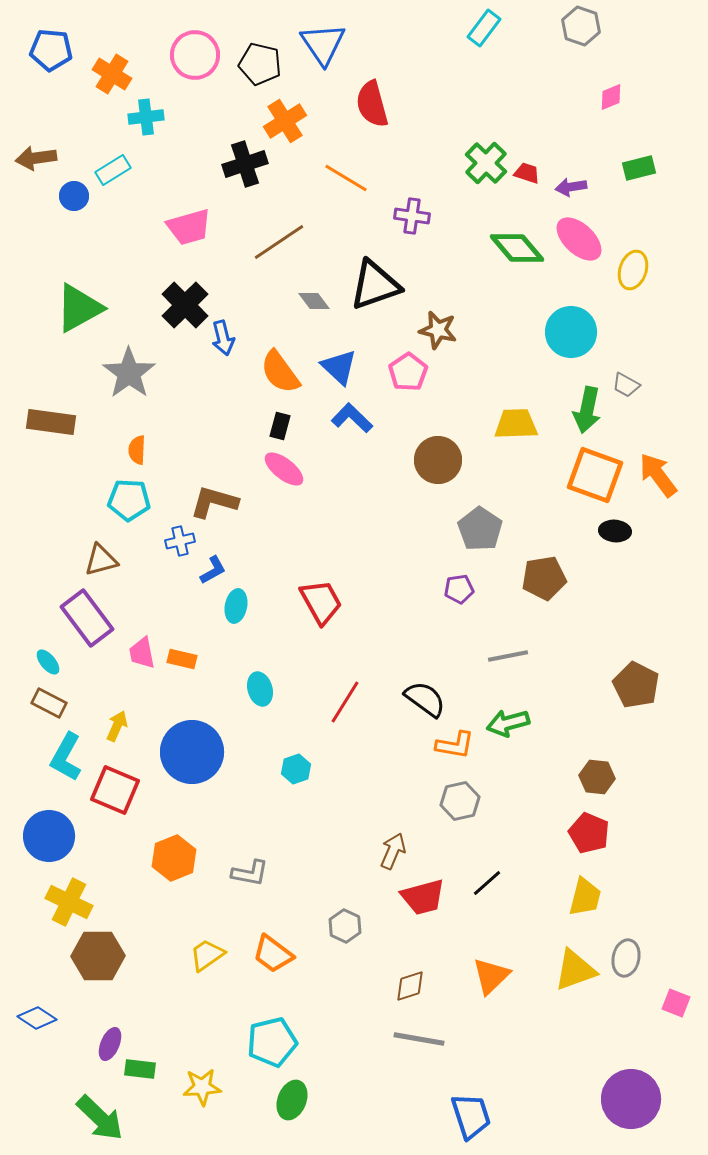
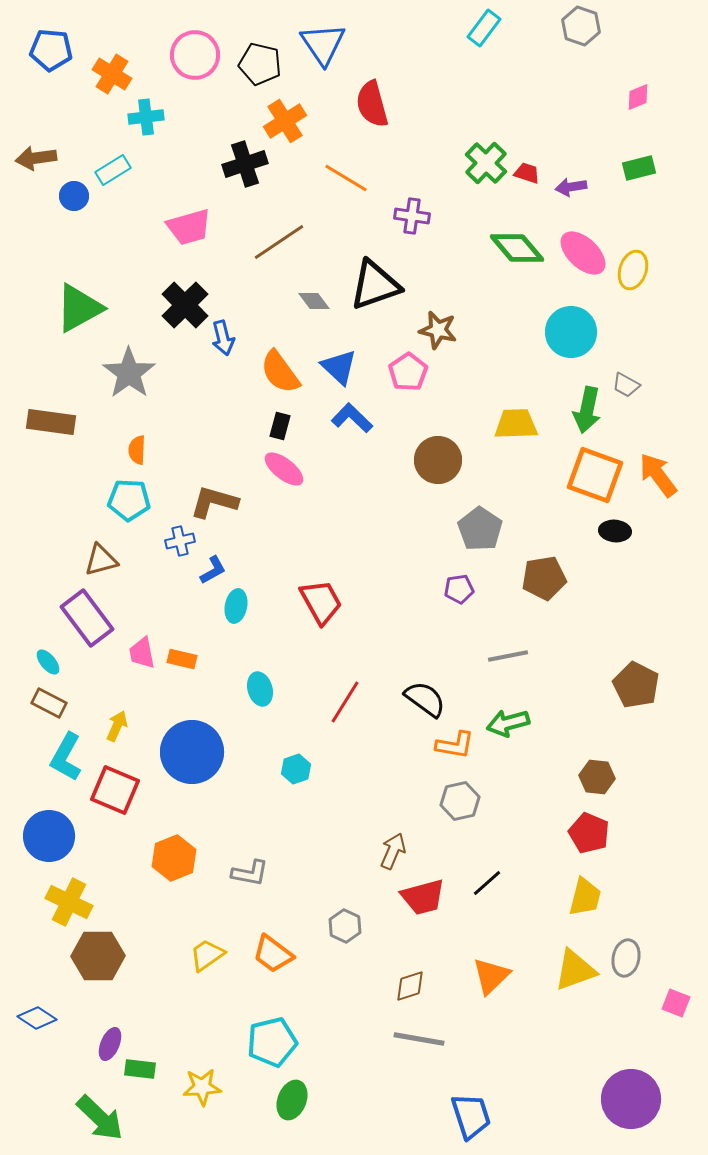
pink diamond at (611, 97): moved 27 px right
pink ellipse at (579, 239): moved 4 px right, 14 px down
